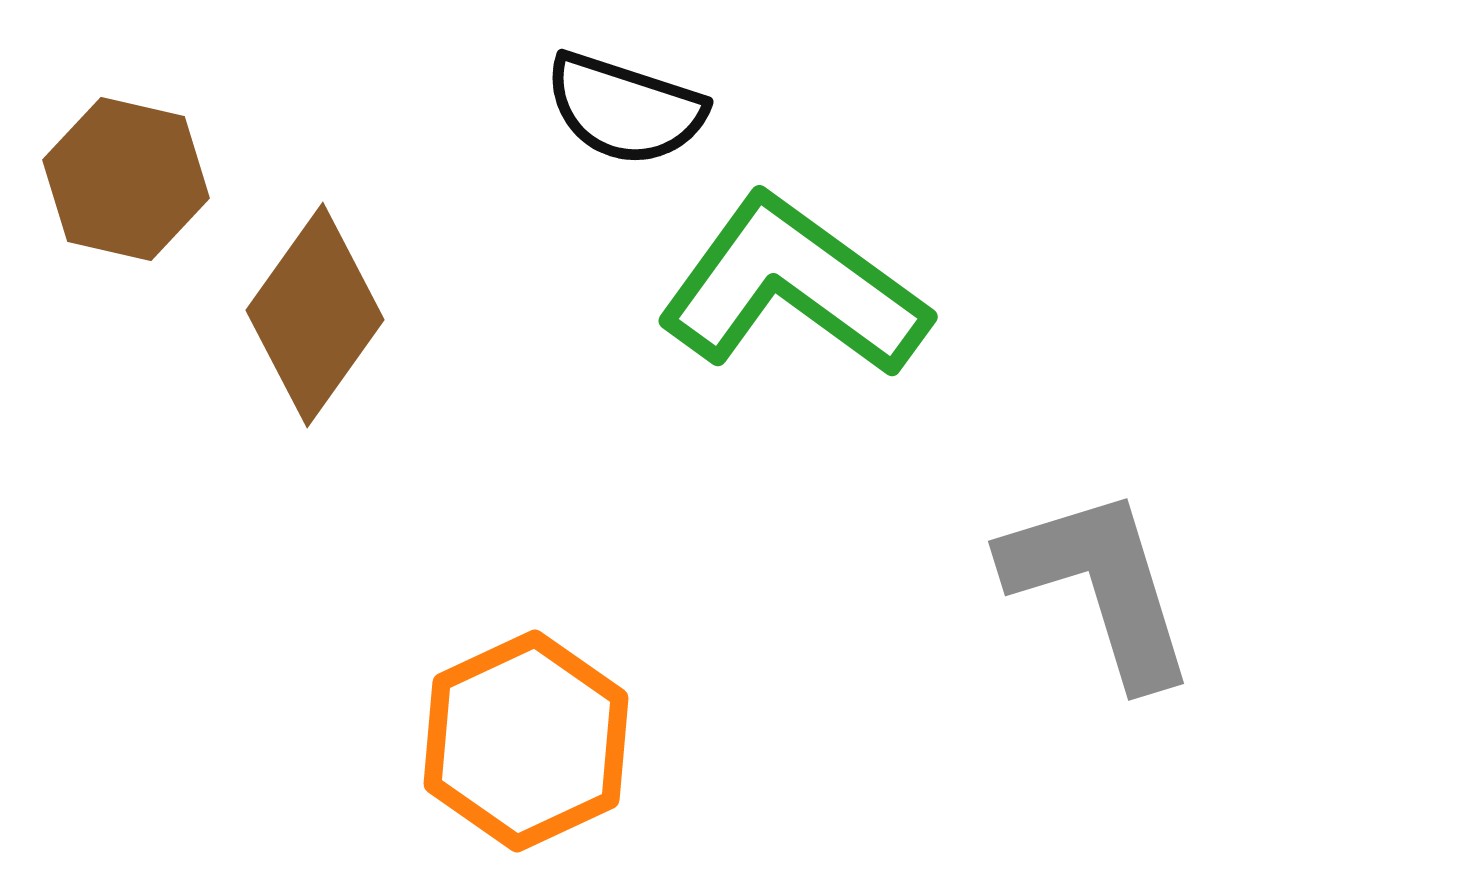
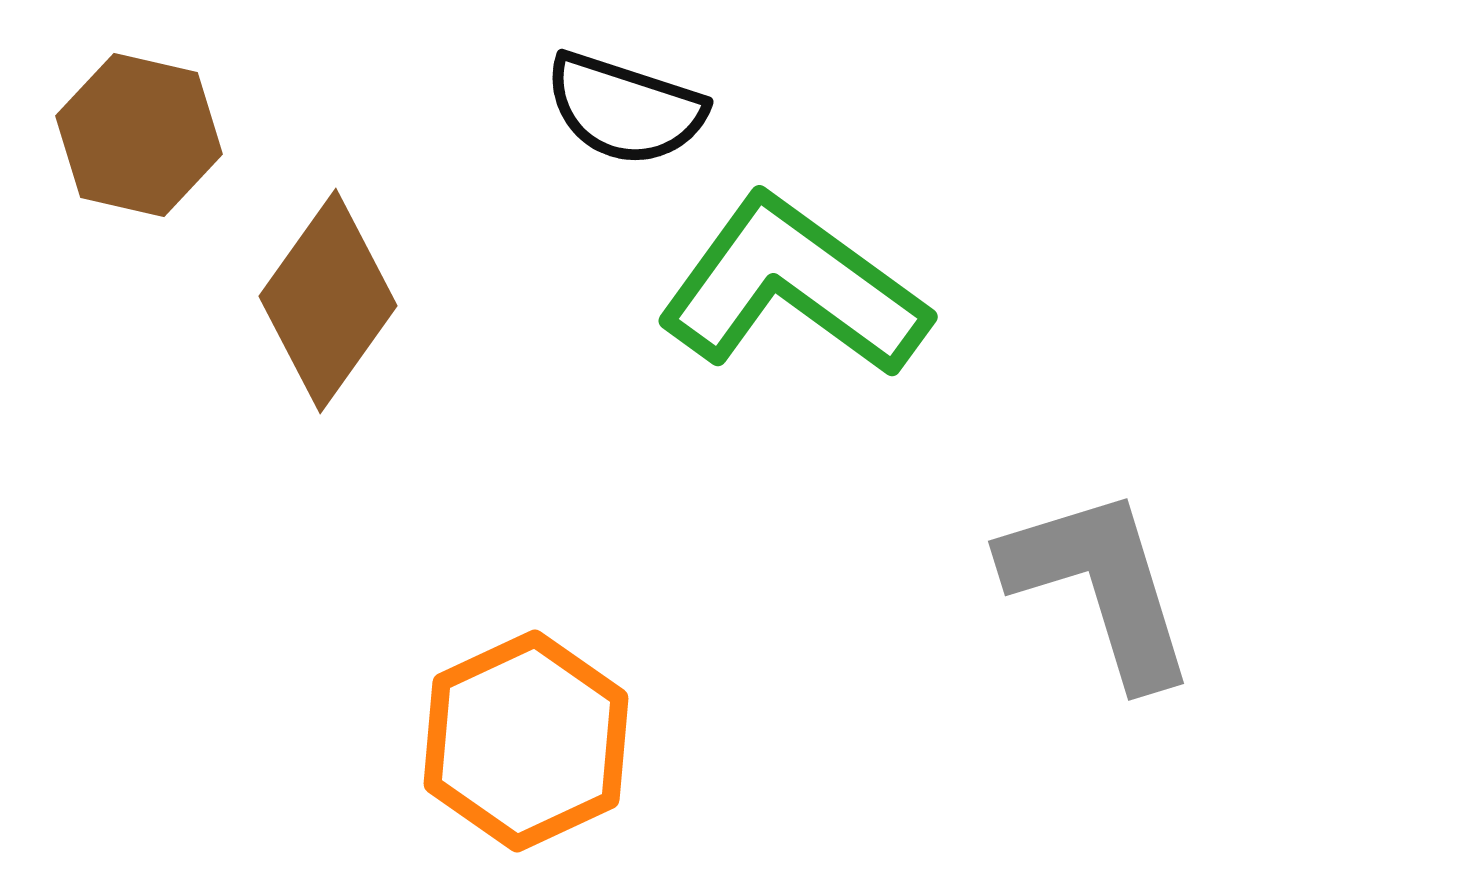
brown hexagon: moved 13 px right, 44 px up
brown diamond: moved 13 px right, 14 px up
